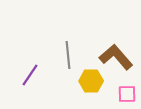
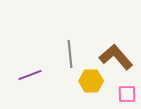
gray line: moved 2 px right, 1 px up
purple line: rotated 35 degrees clockwise
